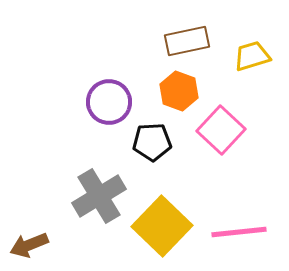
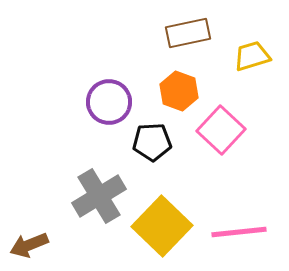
brown rectangle: moved 1 px right, 8 px up
